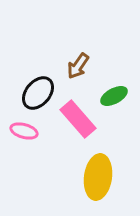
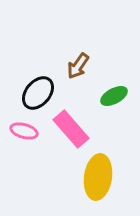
pink rectangle: moved 7 px left, 10 px down
